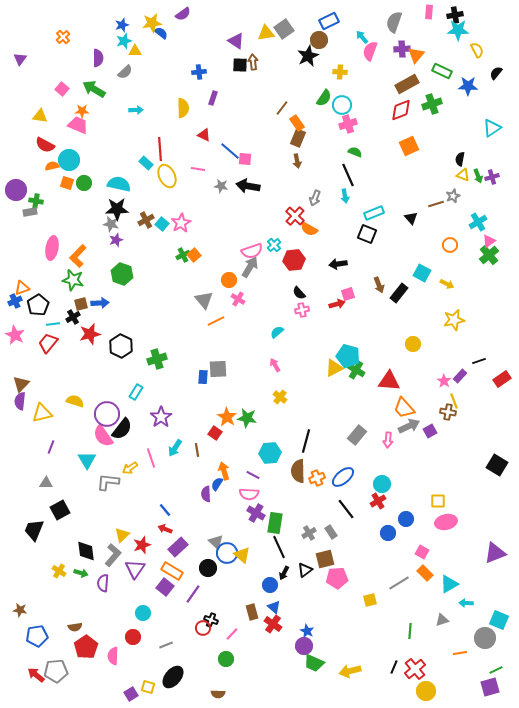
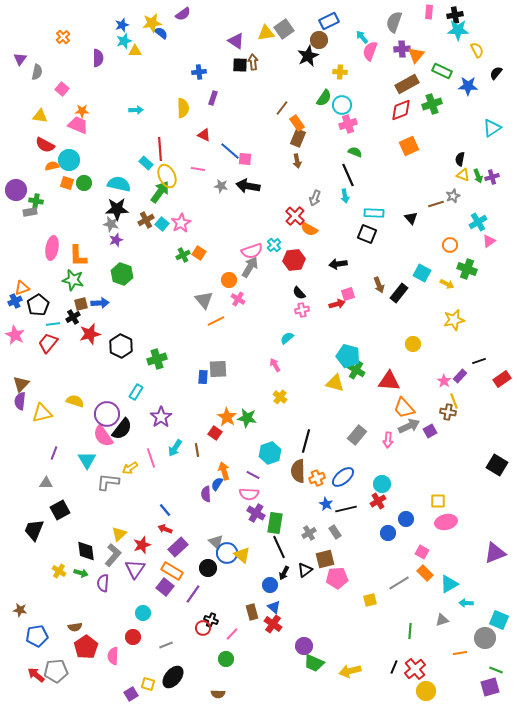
gray semicircle at (125, 72): moved 88 px left; rotated 35 degrees counterclockwise
green arrow at (94, 89): moved 66 px right, 103 px down; rotated 95 degrees clockwise
cyan rectangle at (374, 213): rotated 24 degrees clockwise
orange square at (194, 255): moved 5 px right, 2 px up; rotated 16 degrees counterclockwise
green cross at (489, 255): moved 22 px left, 14 px down; rotated 30 degrees counterclockwise
orange L-shape at (78, 256): rotated 45 degrees counterclockwise
cyan semicircle at (277, 332): moved 10 px right, 6 px down
yellow triangle at (334, 368): moved 1 px right, 15 px down; rotated 42 degrees clockwise
purple line at (51, 447): moved 3 px right, 6 px down
cyan hexagon at (270, 453): rotated 15 degrees counterclockwise
black line at (346, 509): rotated 65 degrees counterclockwise
gray rectangle at (331, 532): moved 4 px right
yellow triangle at (122, 535): moved 3 px left, 1 px up
blue star at (307, 631): moved 19 px right, 127 px up
green line at (496, 670): rotated 48 degrees clockwise
yellow square at (148, 687): moved 3 px up
